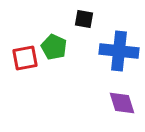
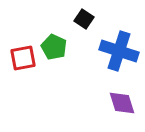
black square: rotated 24 degrees clockwise
blue cross: rotated 12 degrees clockwise
red square: moved 2 px left
